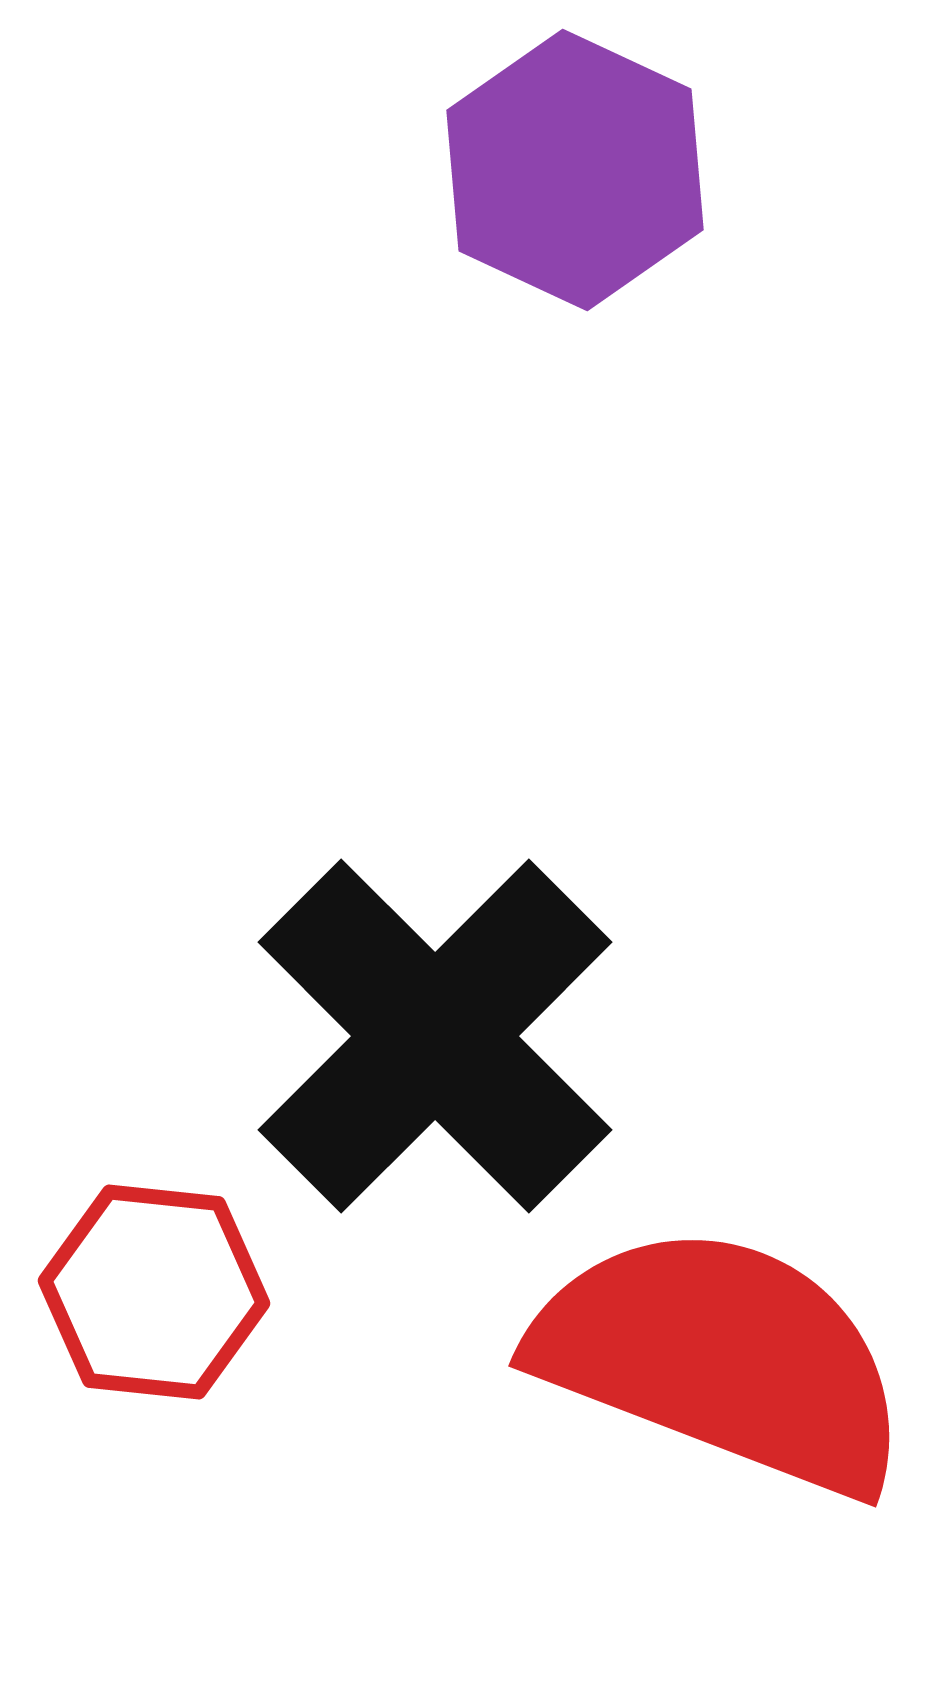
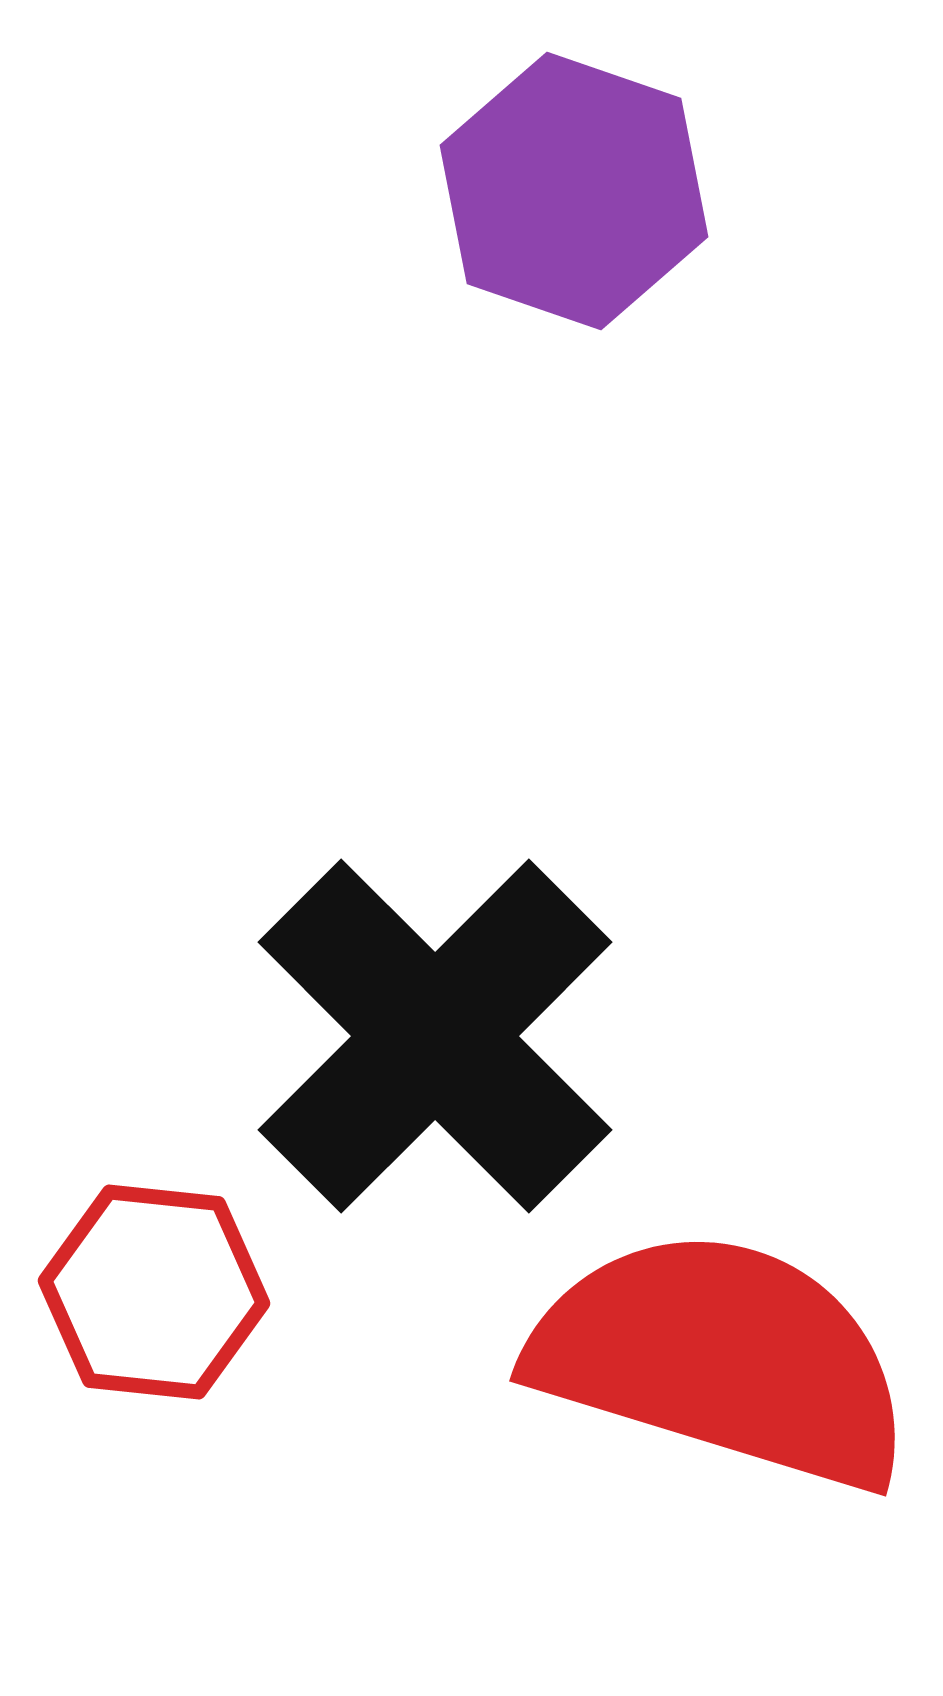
purple hexagon: moved 1 px left, 21 px down; rotated 6 degrees counterclockwise
red semicircle: rotated 4 degrees counterclockwise
